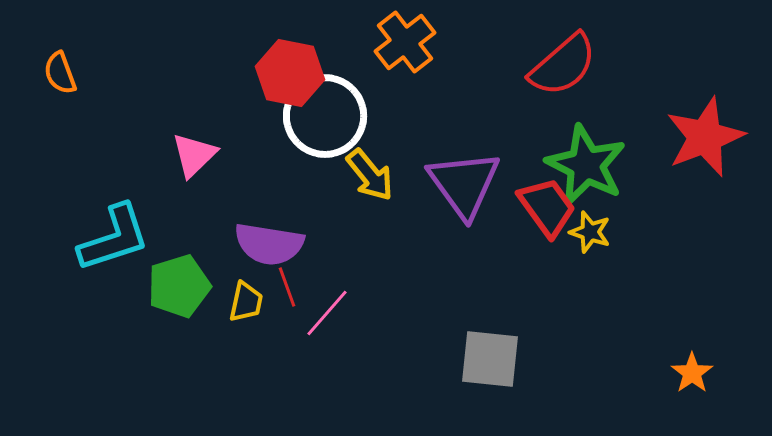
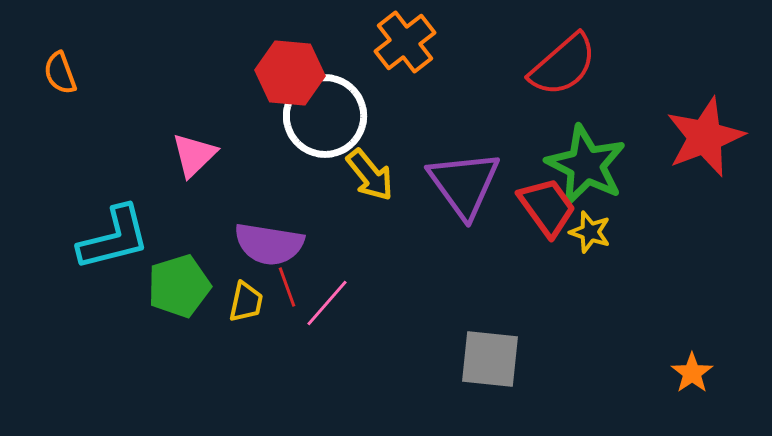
red hexagon: rotated 6 degrees counterclockwise
cyan L-shape: rotated 4 degrees clockwise
pink line: moved 10 px up
